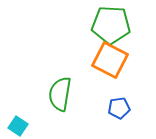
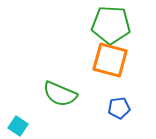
orange square: rotated 12 degrees counterclockwise
green semicircle: rotated 76 degrees counterclockwise
